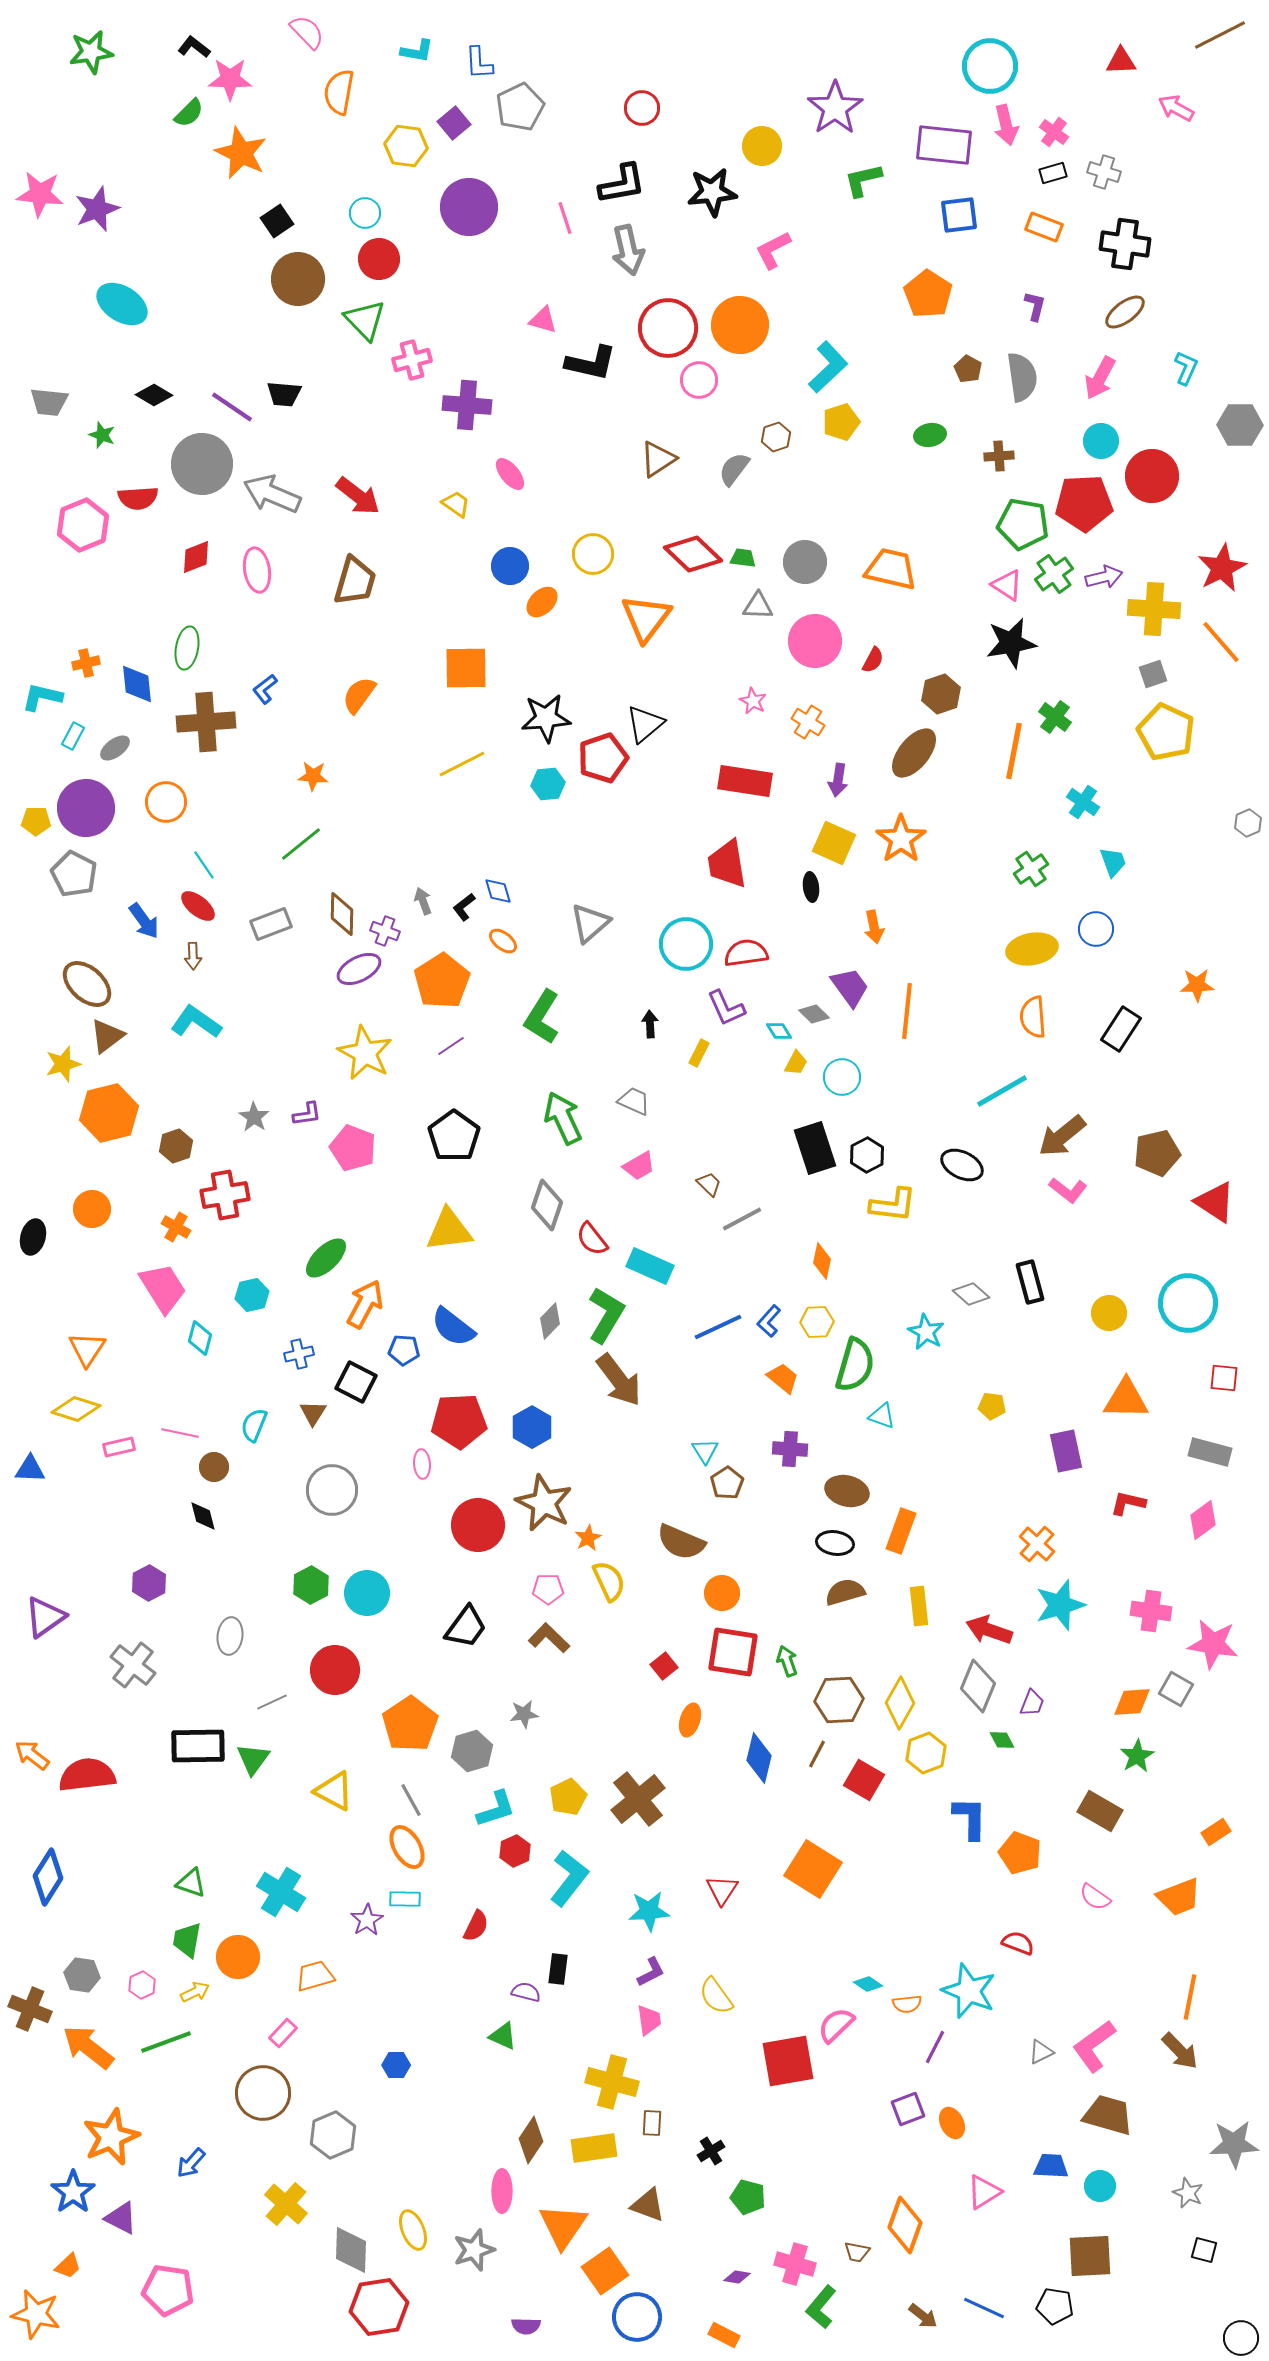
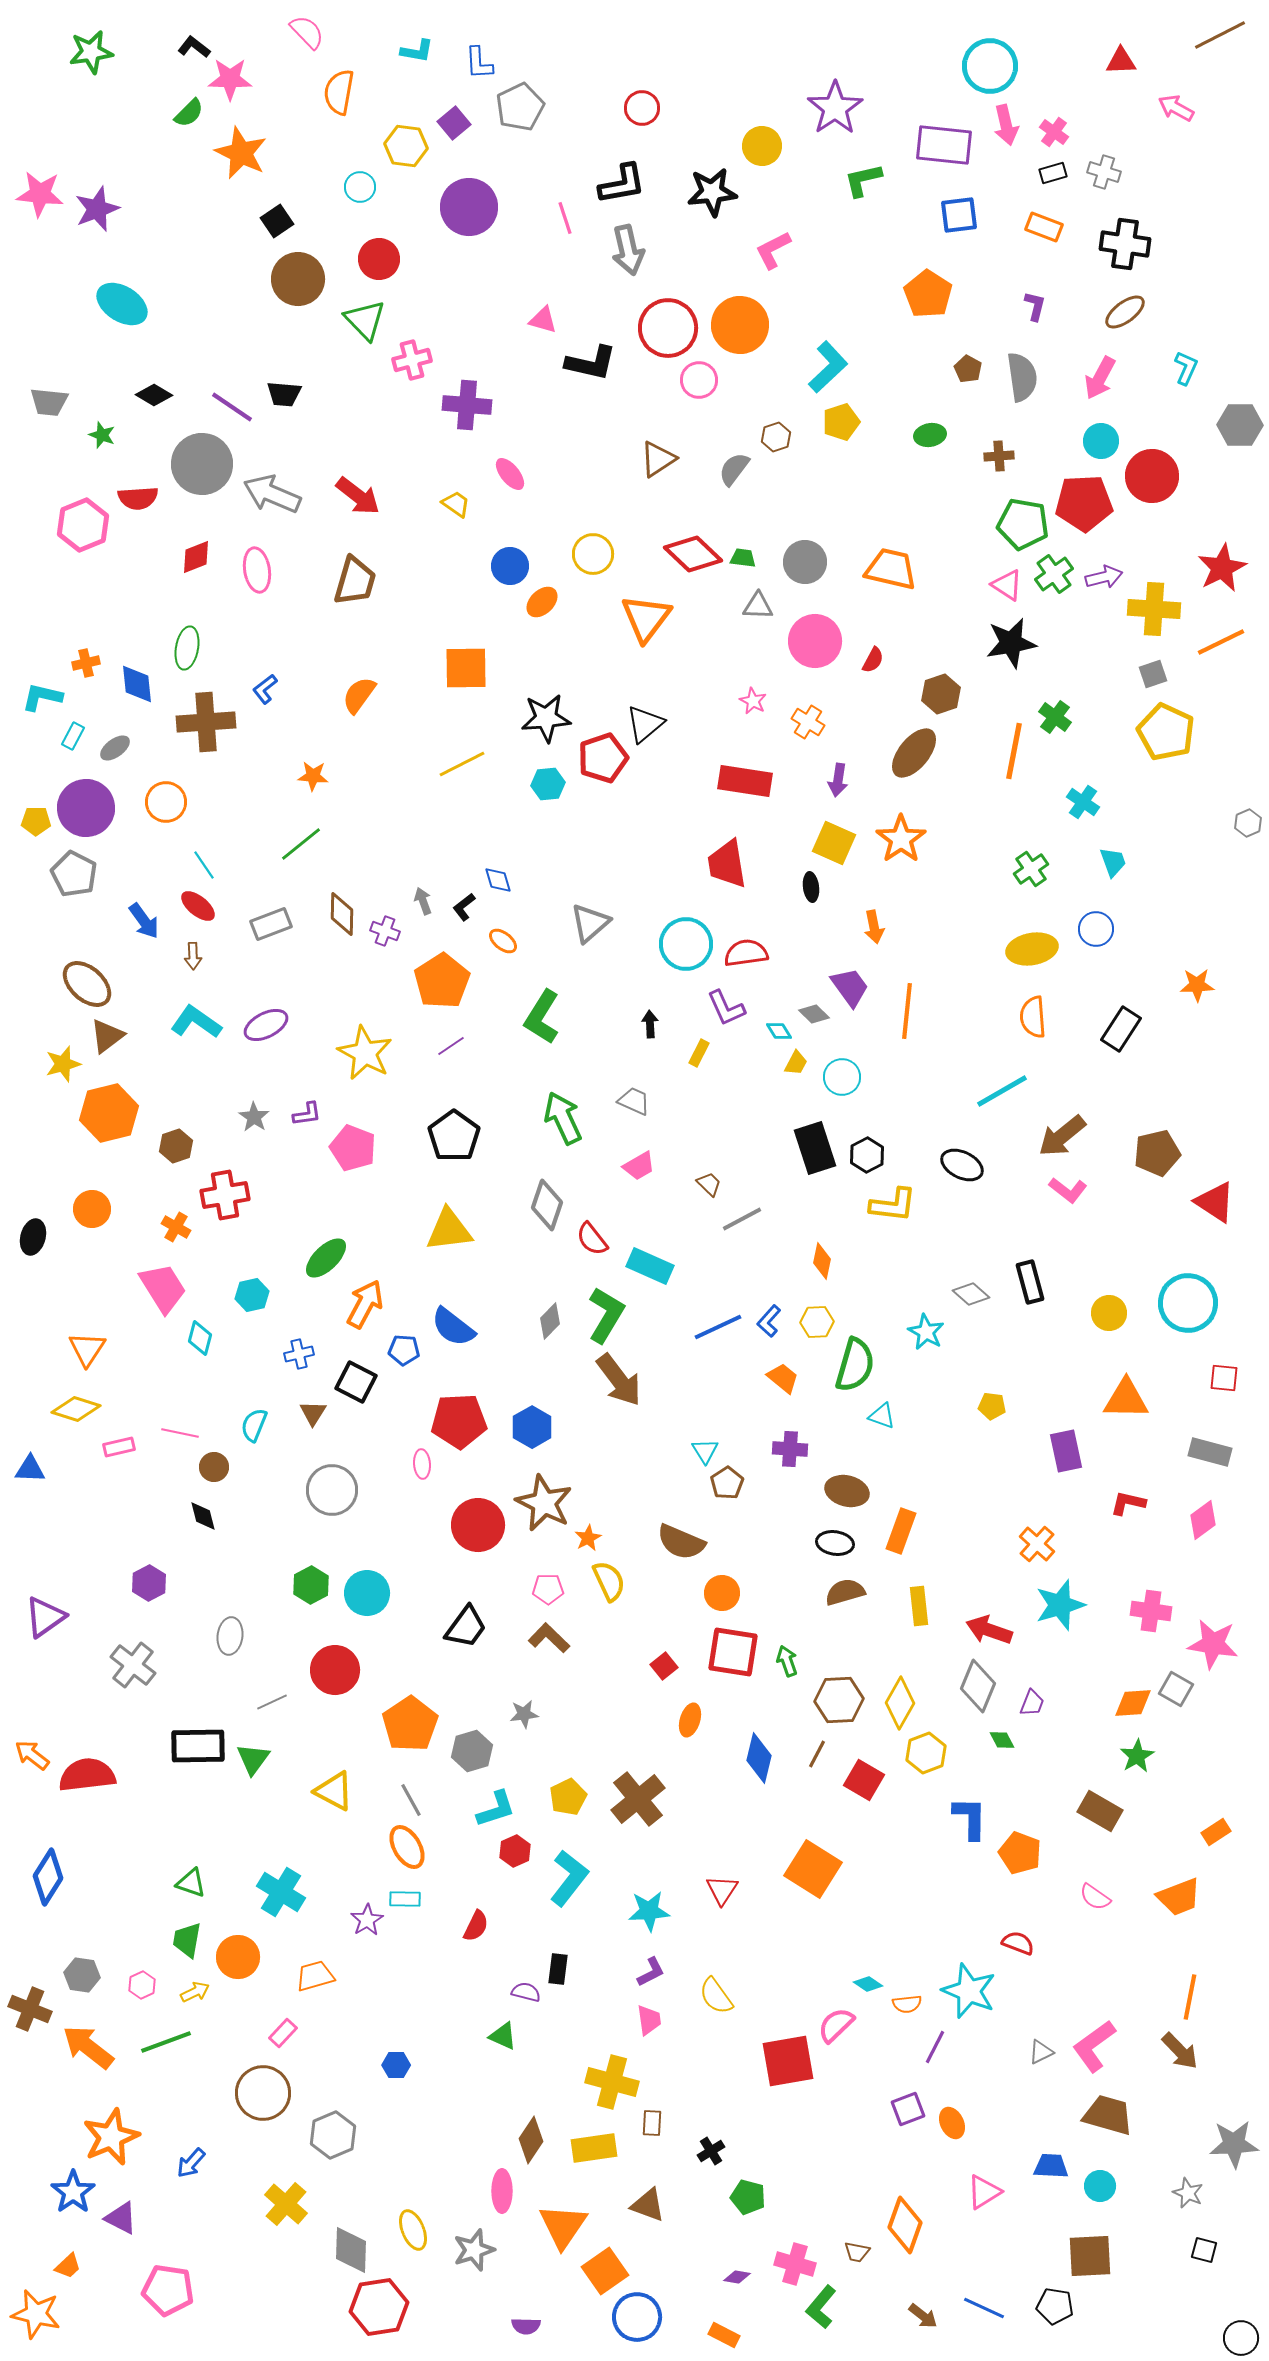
cyan circle at (365, 213): moved 5 px left, 26 px up
orange line at (1221, 642): rotated 75 degrees counterclockwise
blue diamond at (498, 891): moved 11 px up
purple ellipse at (359, 969): moved 93 px left, 56 px down
orange diamond at (1132, 1702): moved 1 px right, 1 px down
